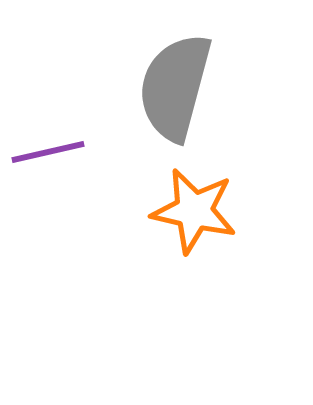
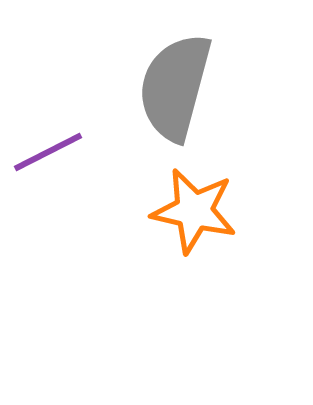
purple line: rotated 14 degrees counterclockwise
